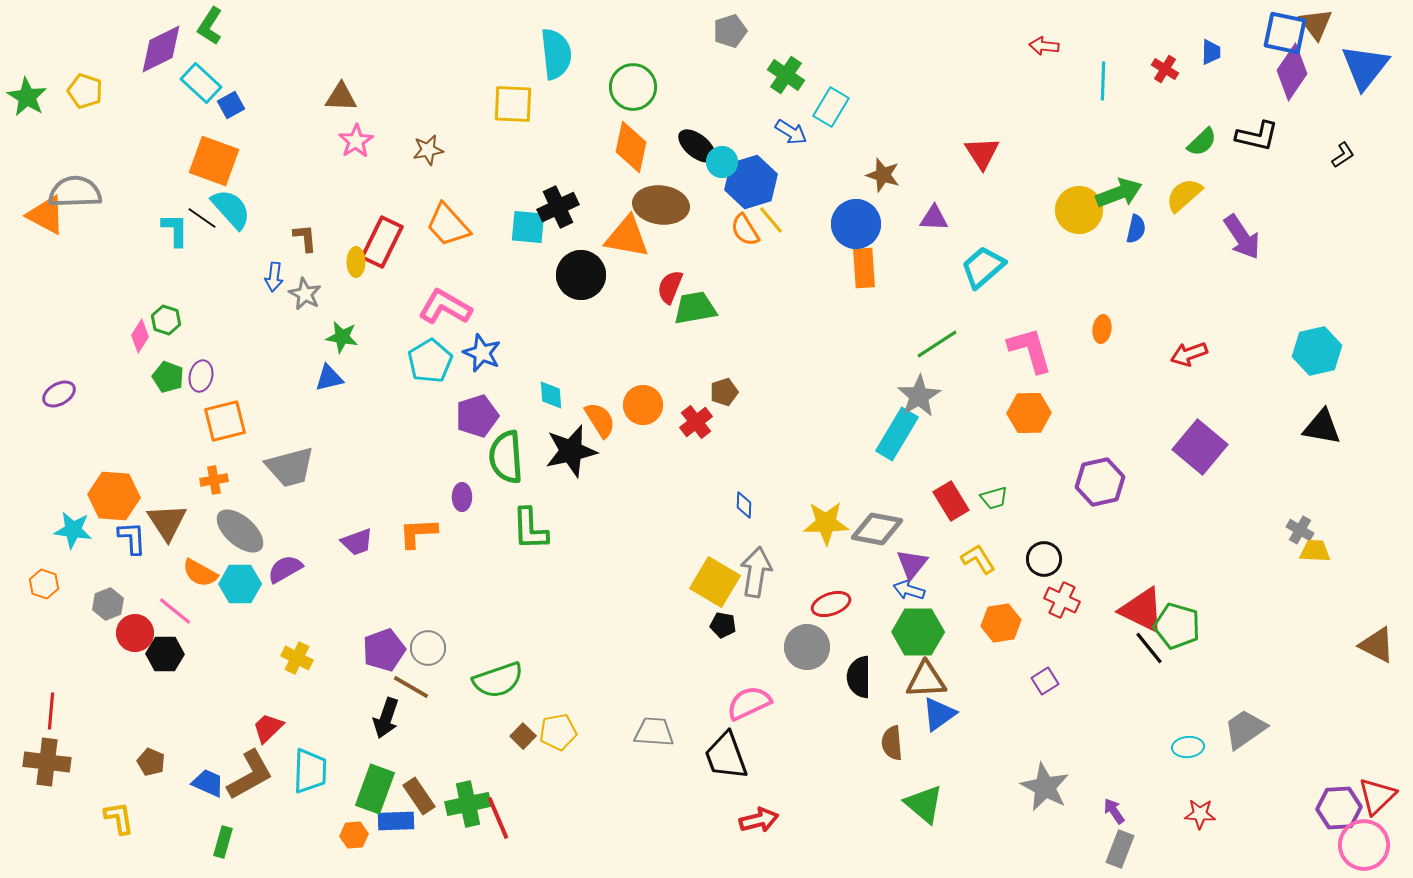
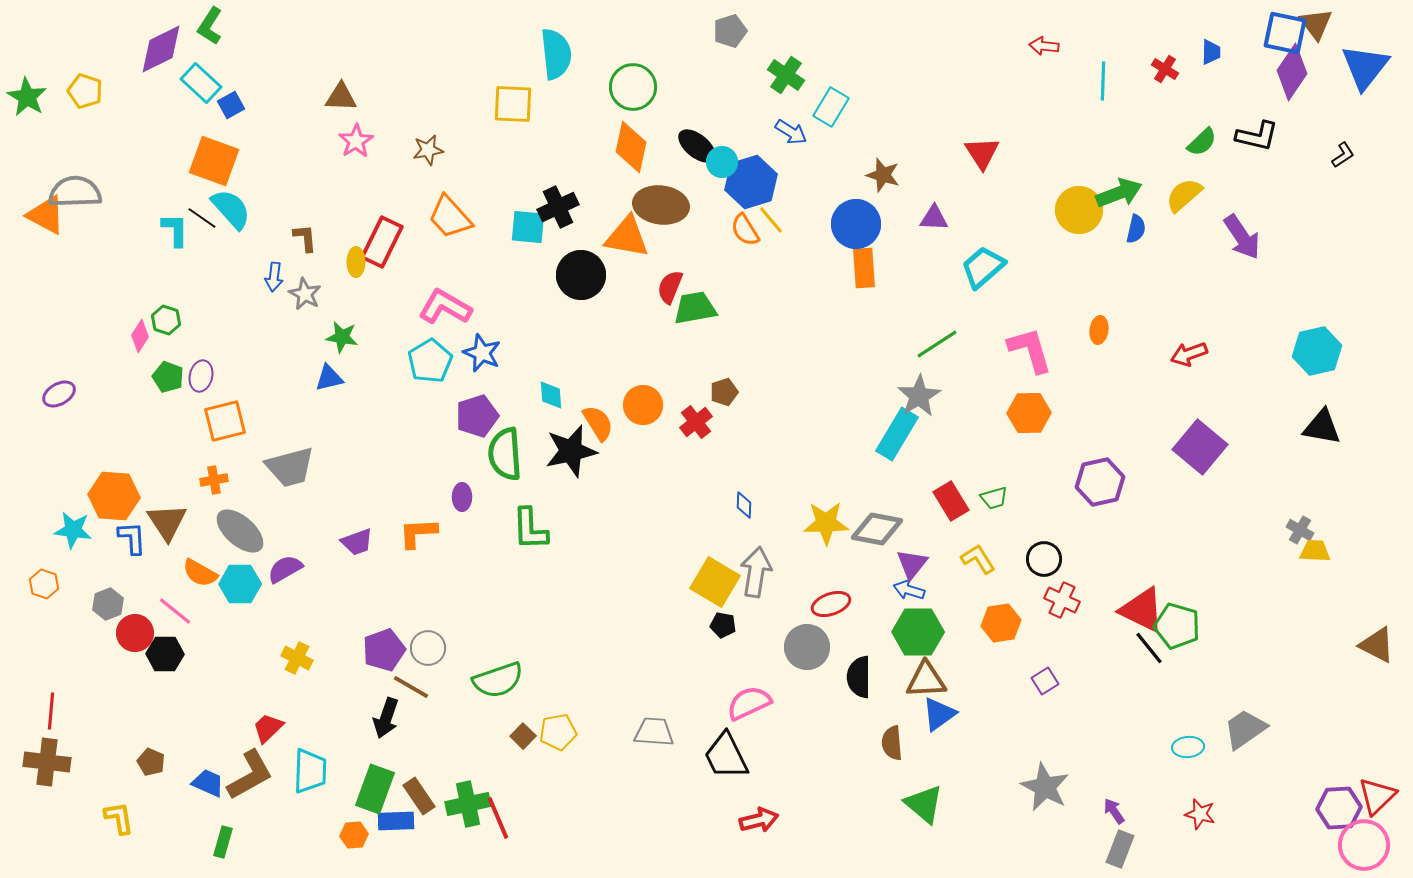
orange trapezoid at (448, 225): moved 2 px right, 8 px up
orange ellipse at (1102, 329): moved 3 px left, 1 px down
orange semicircle at (600, 420): moved 2 px left, 3 px down
green semicircle at (506, 457): moved 1 px left, 3 px up
black trapezoid at (726, 756): rotated 6 degrees counterclockwise
red star at (1200, 814): rotated 12 degrees clockwise
